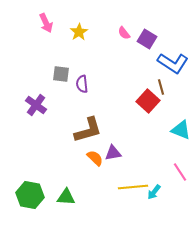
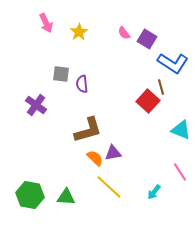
yellow line: moved 24 px left; rotated 48 degrees clockwise
